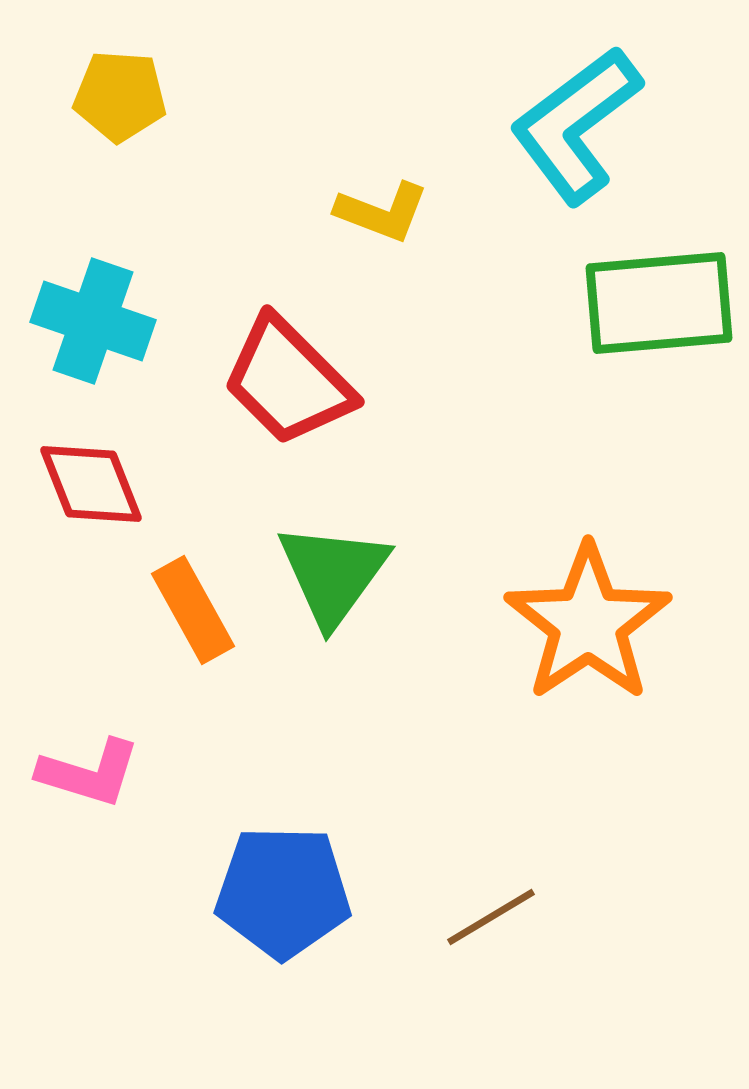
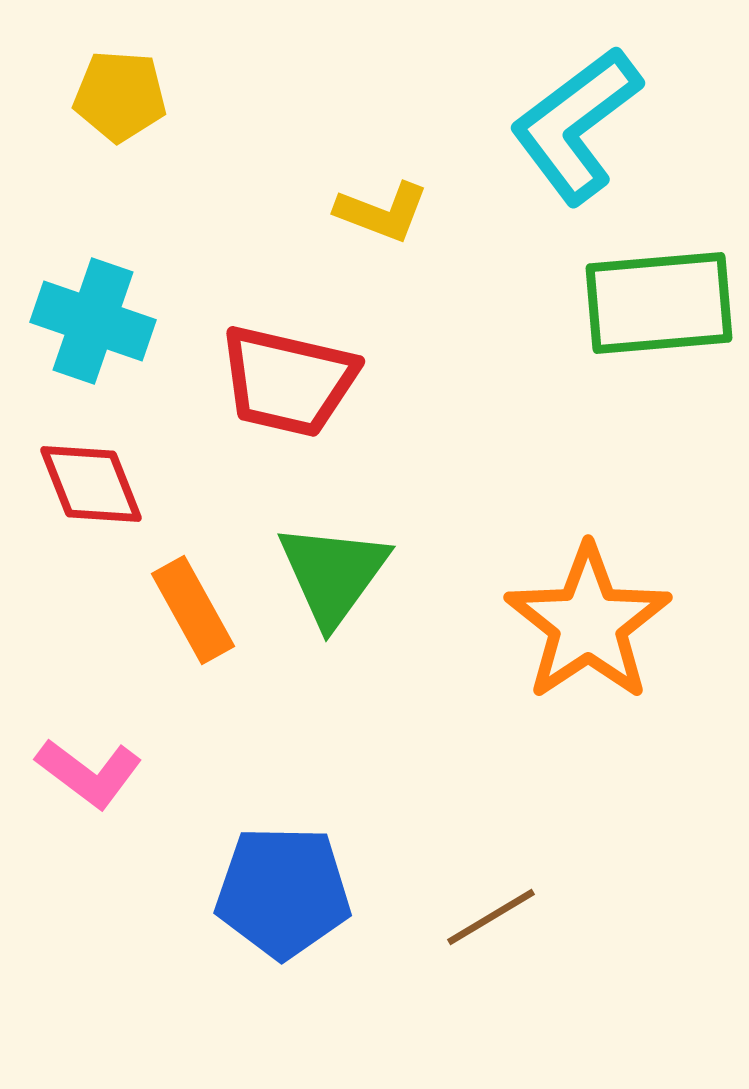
red trapezoid: rotated 32 degrees counterclockwise
pink L-shape: rotated 20 degrees clockwise
